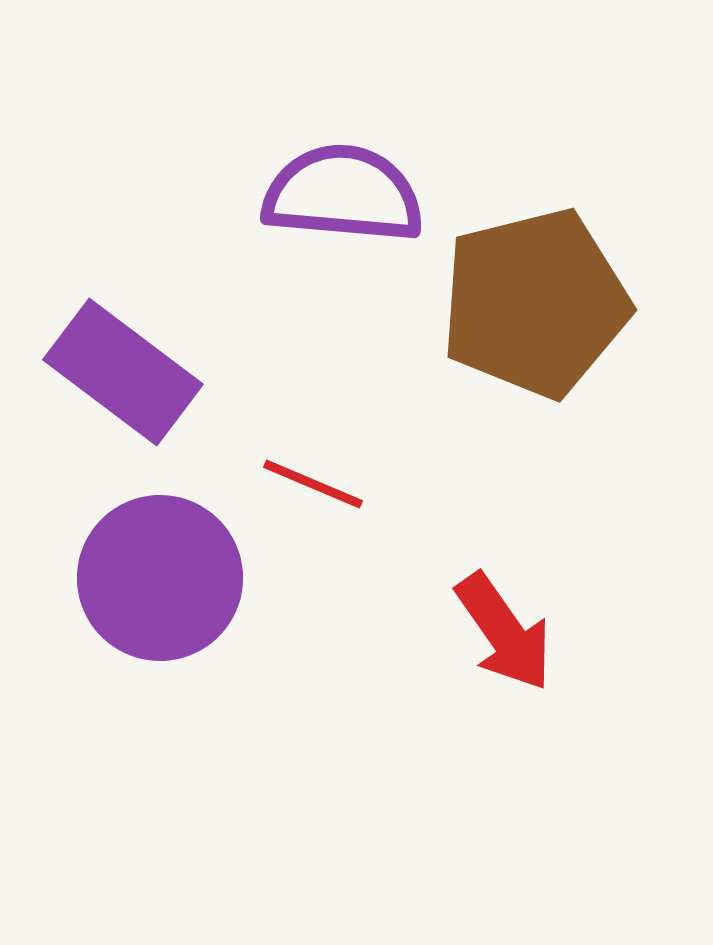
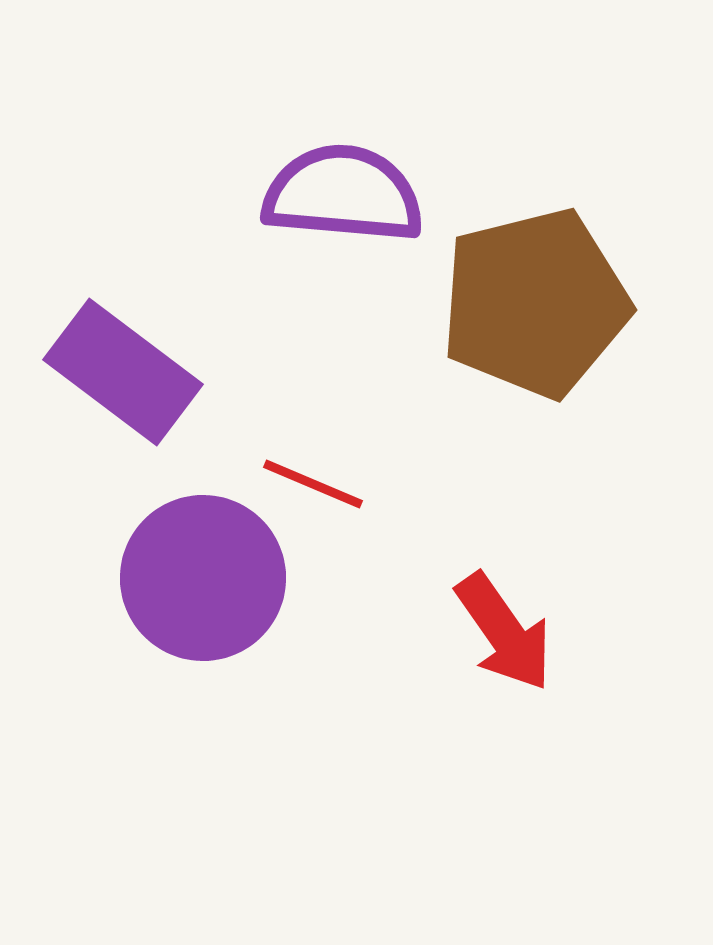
purple circle: moved 43 px right
